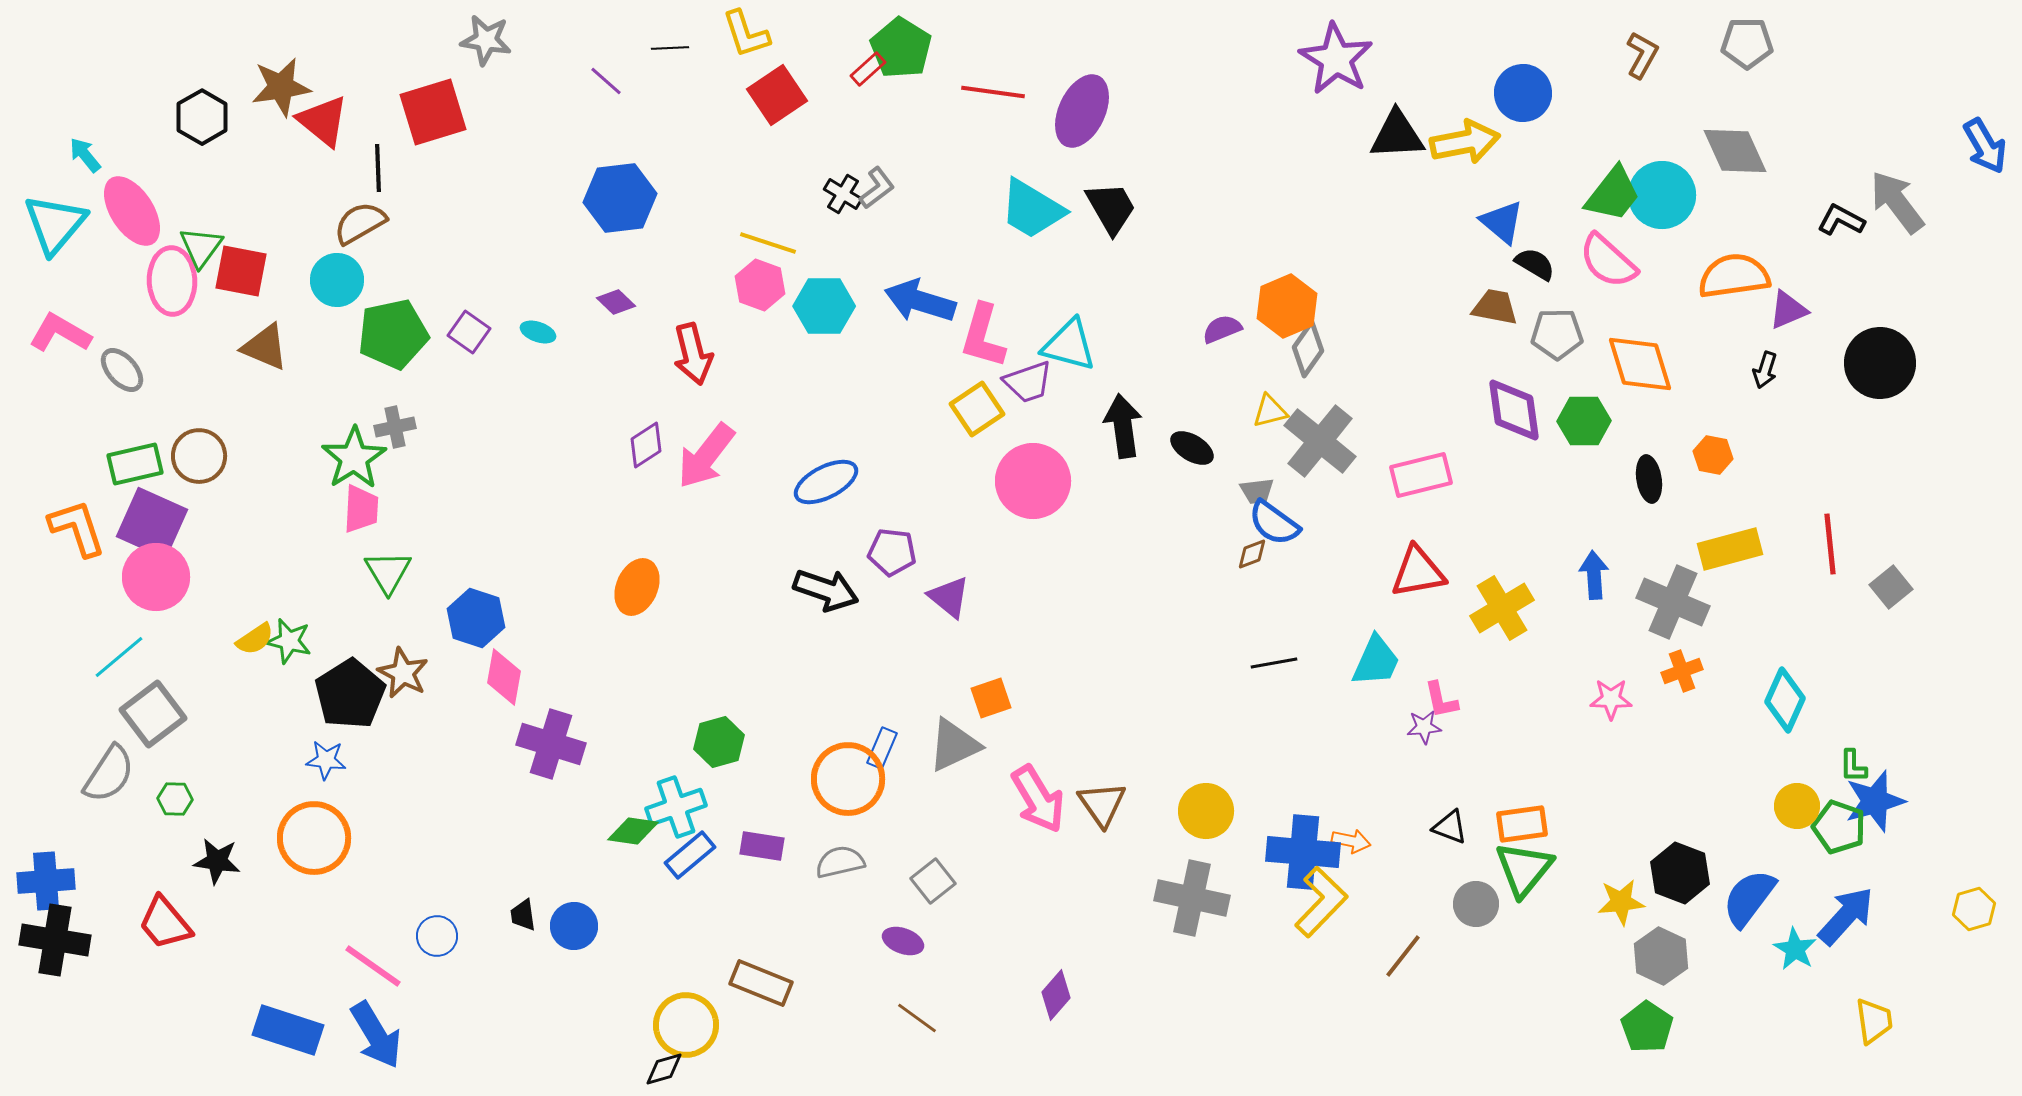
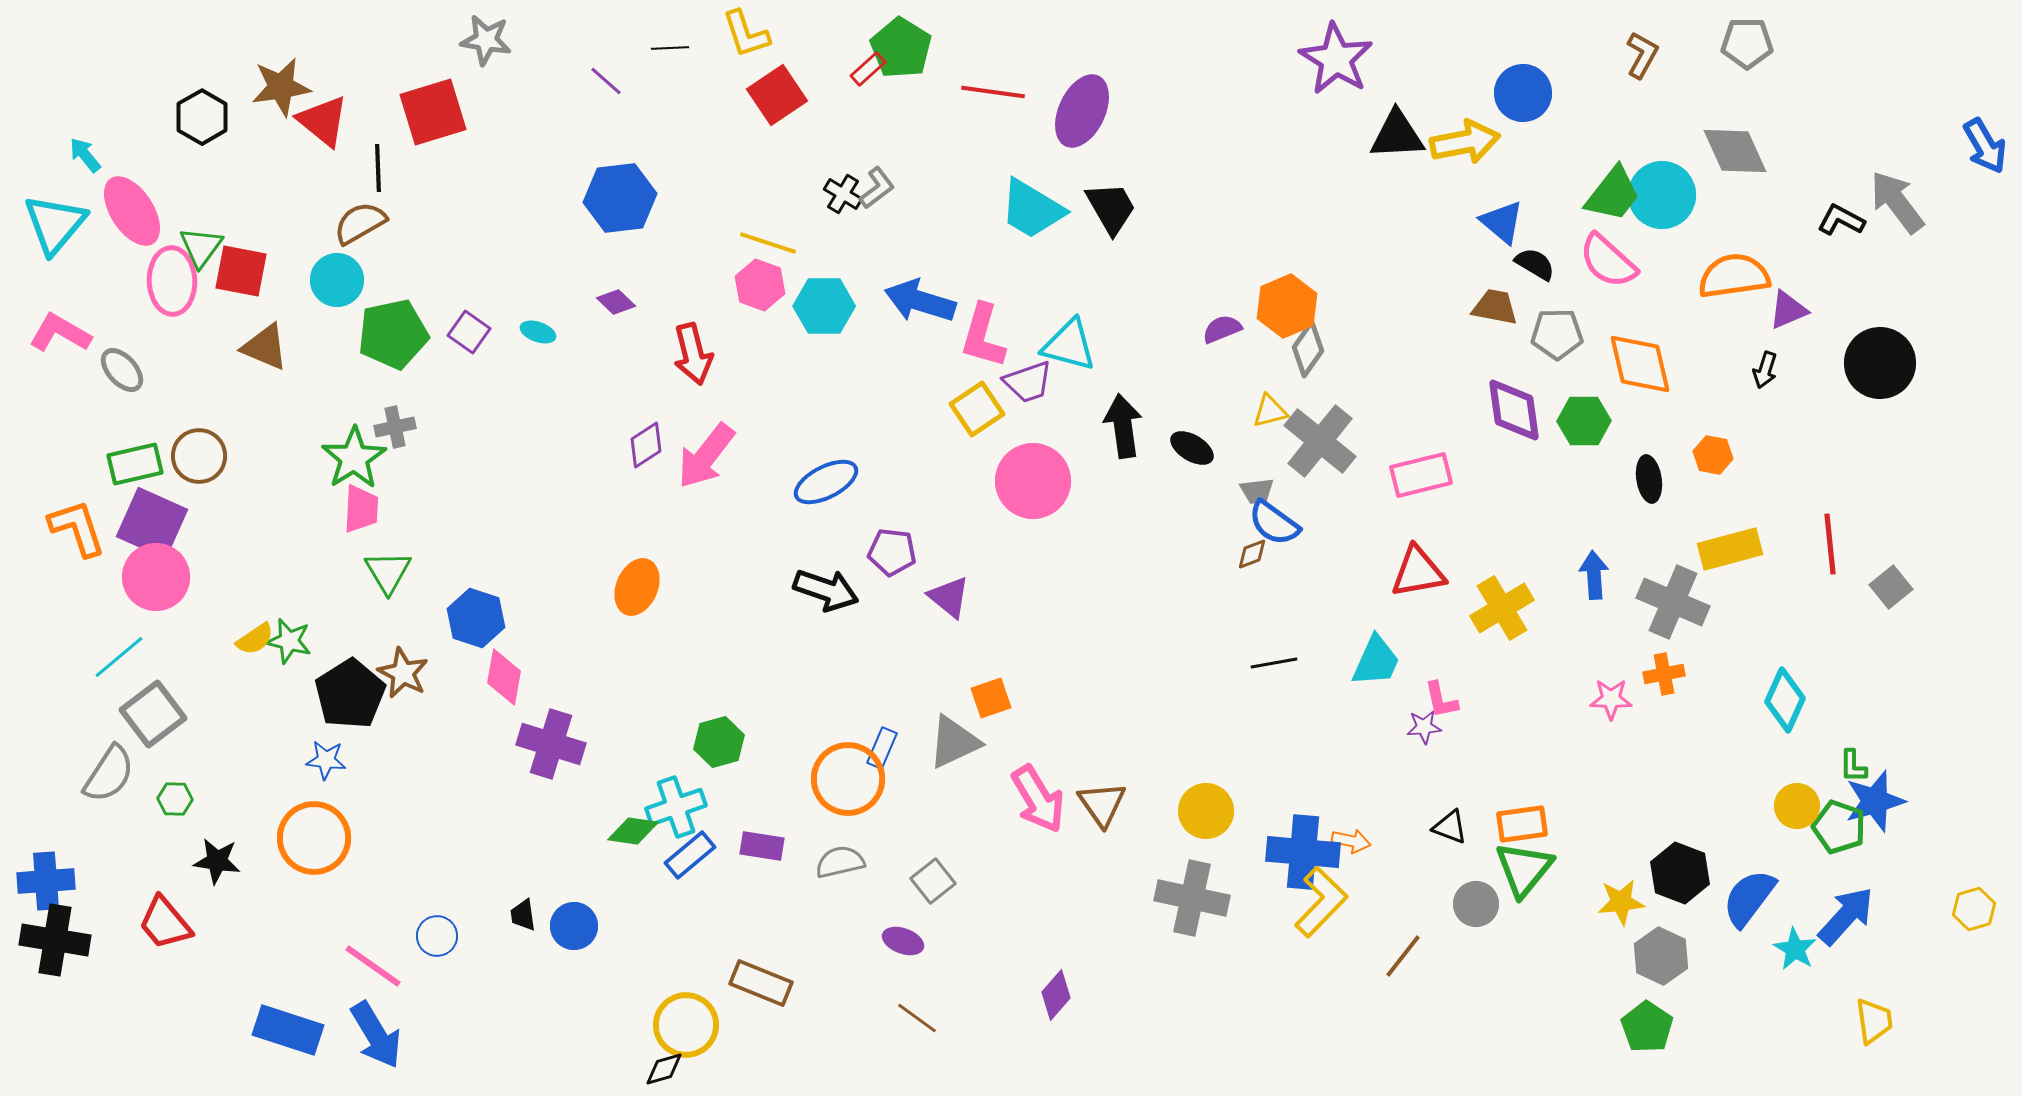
orange diamond at (1640, 364): rotated 4 degrees clockwise
orange cross at (1682, 671): moved 18 px left, 3 px down; rotated 9 degrees clockwise
gray triangle at (954, 745): moved 3 px up
